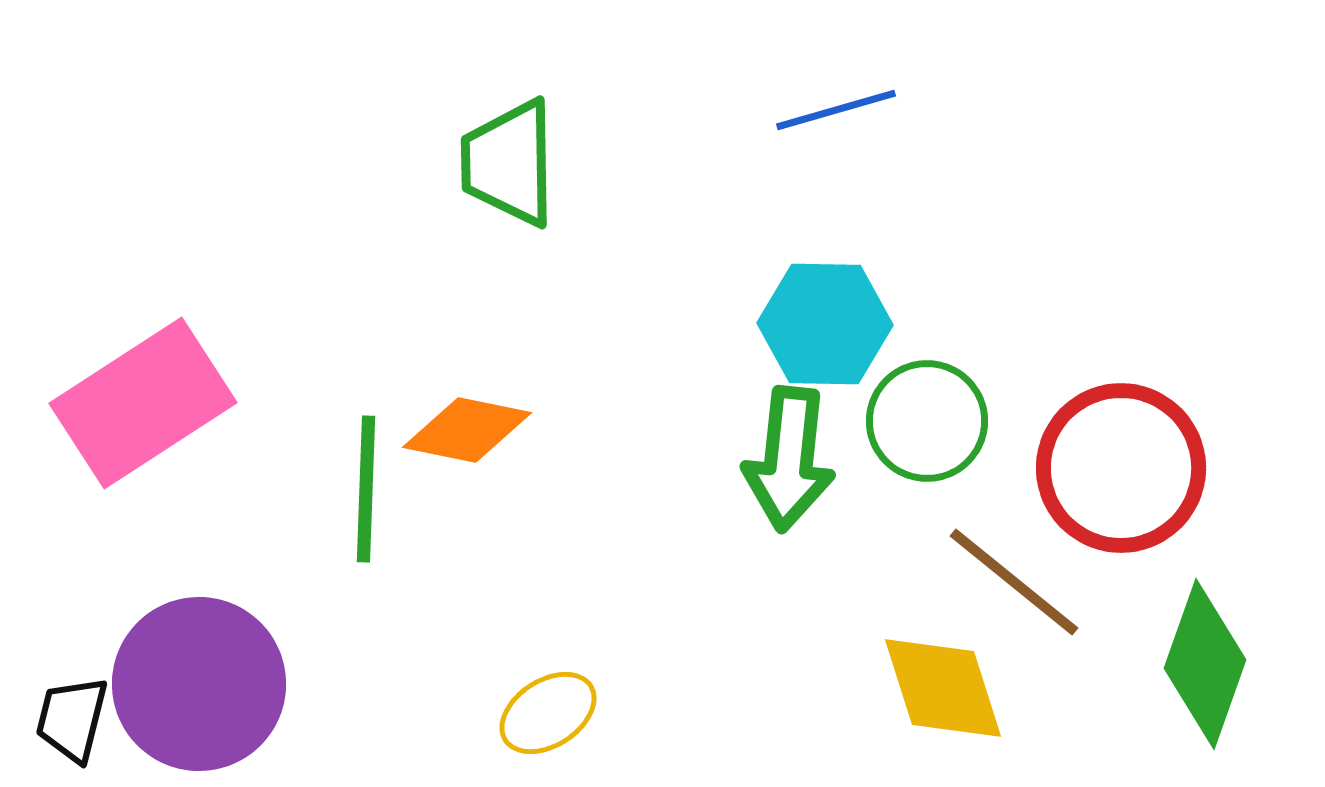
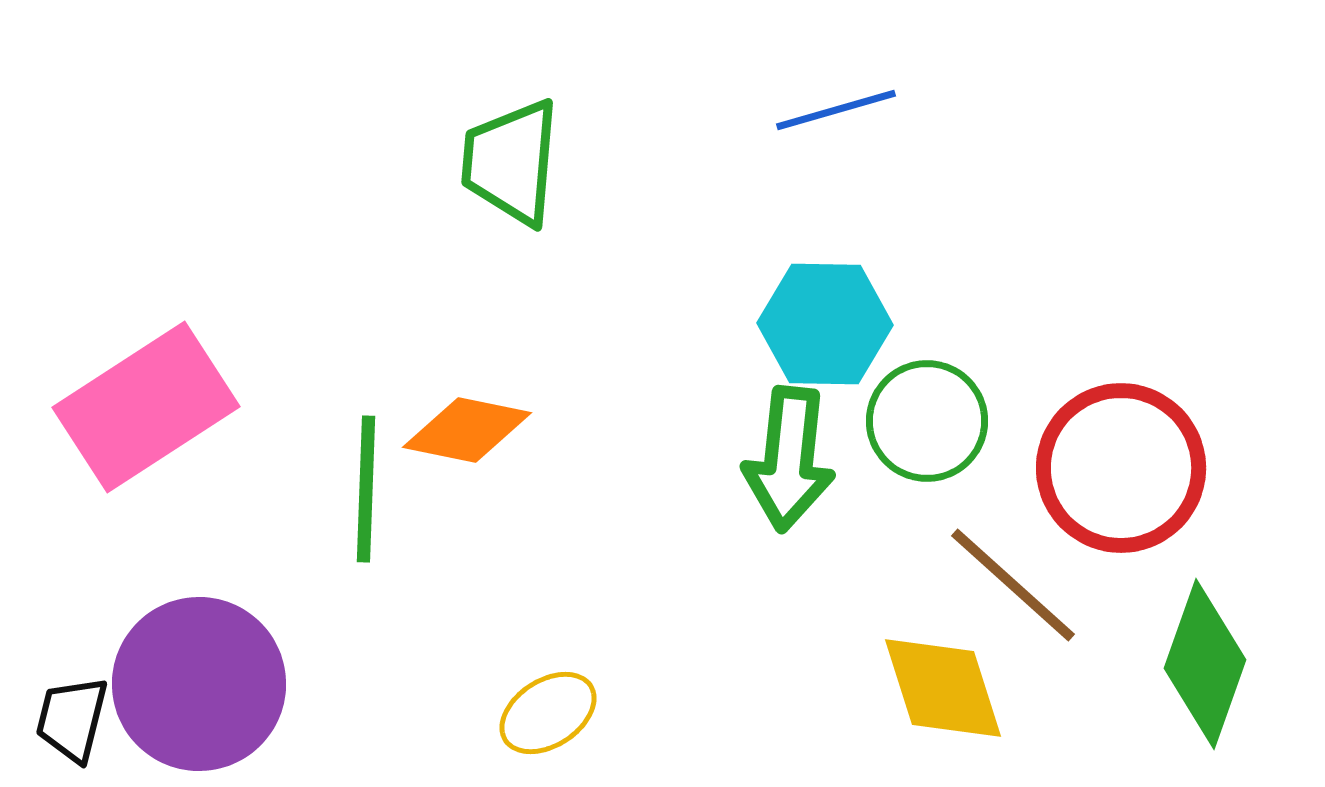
green trapezoid: moved 2 px right, 1 px up; rotated 6 degrees clockwise
pink rectangle: moved 3 px right, 4 px down
brown line: moved 1 px left, 3 px down; rotated 3 degrees clockwise
